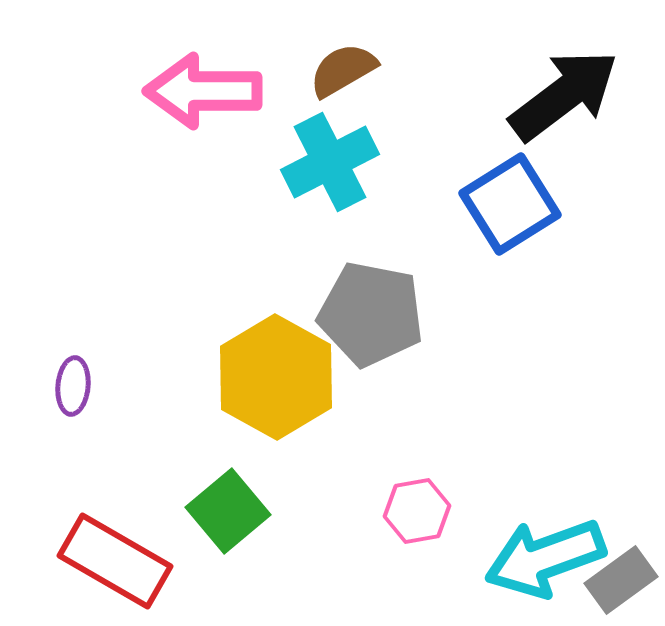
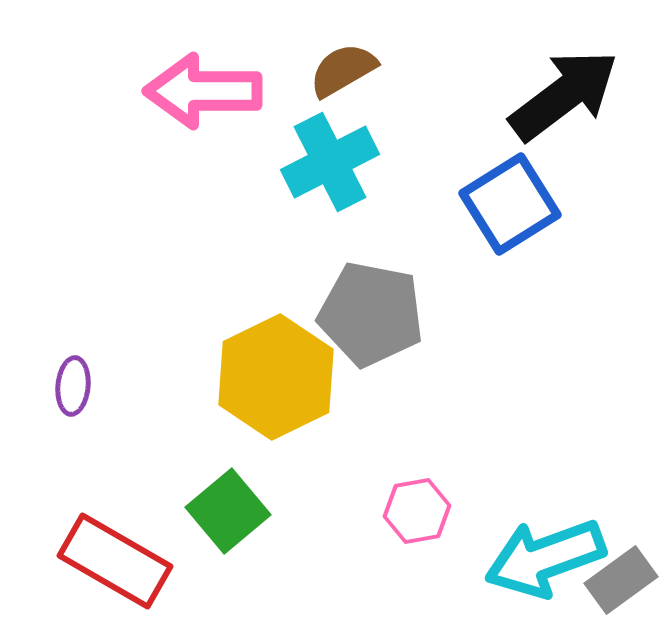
yellow hexagon: rotated 5 degrees clockwise
